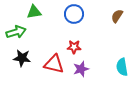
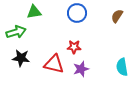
blue circle: moved 3 px right, 1 px up
black star: moved 1 px left
